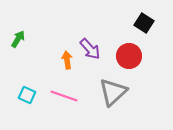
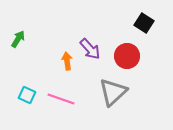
red circle: moved 2 px left
orange arrow: moved 1 px down
pink line: moved 3 px left, 3 px down
